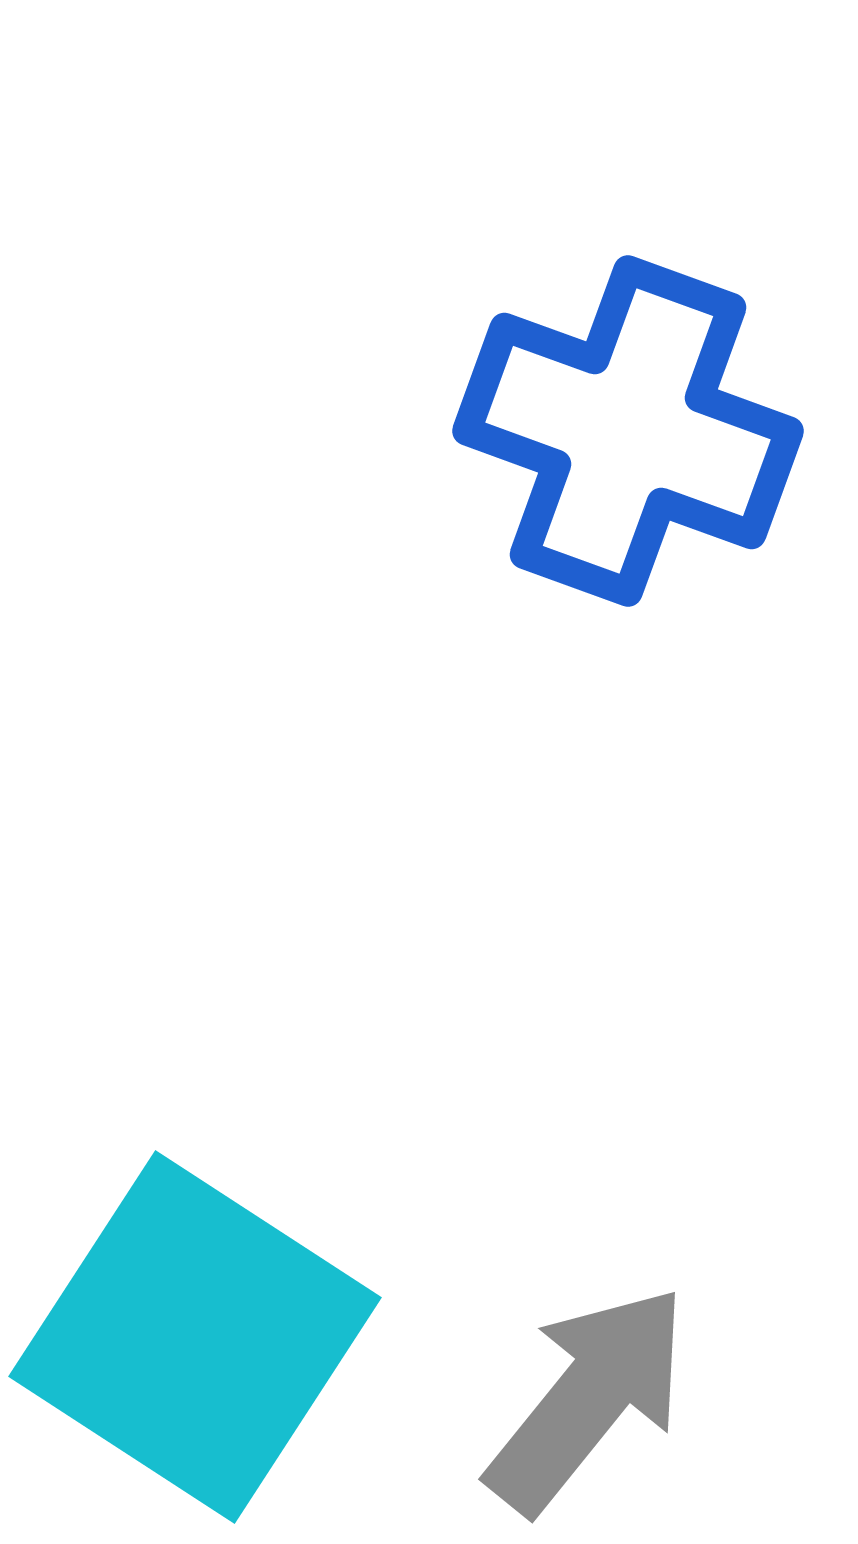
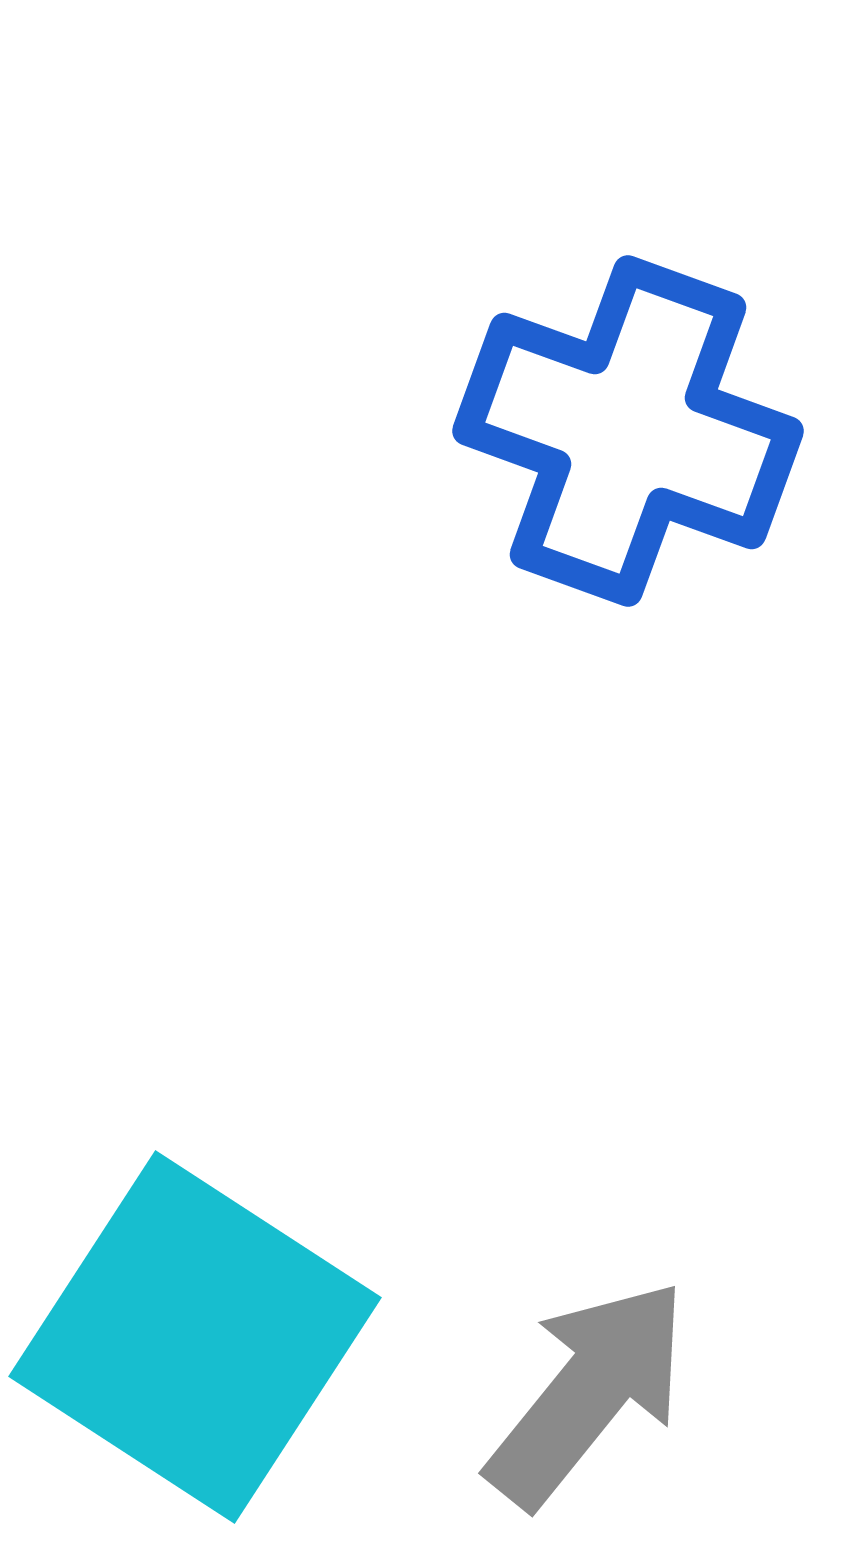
gray arrow: moved 6 px up
